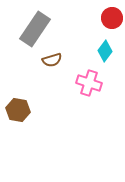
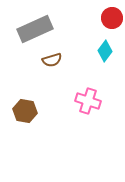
gray rectangle: rotated 32 degrees clockwise
pink cross: moved 1 px left, 18 px down
brown hexagon: moved 7 px right, 1 px down
